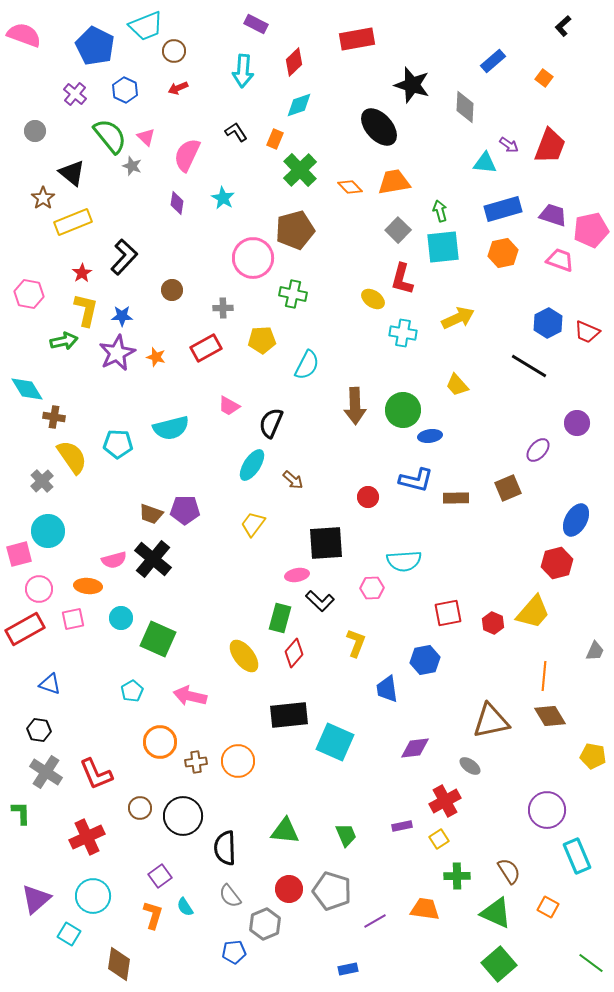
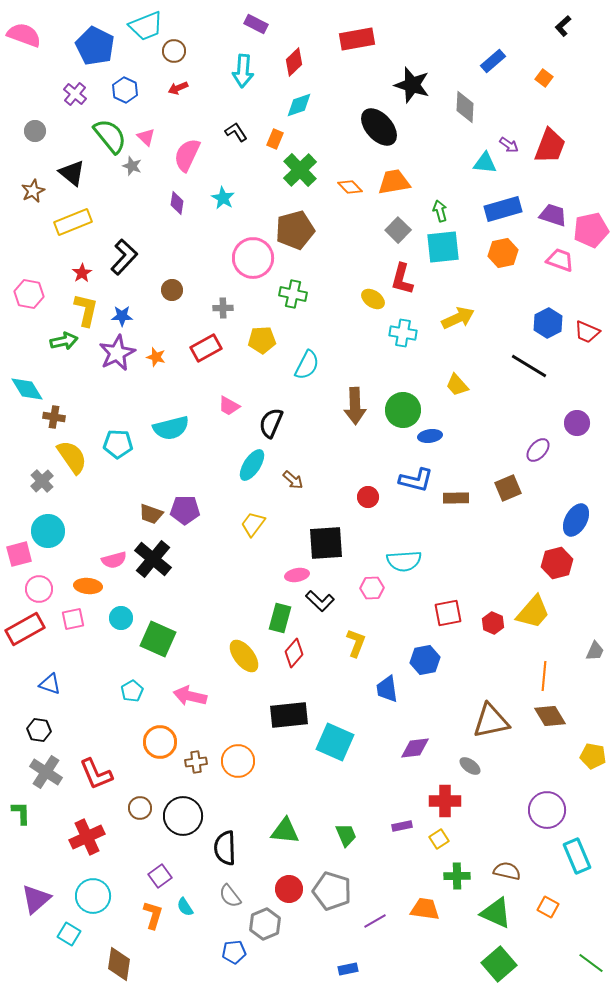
brown star at (43, 198): moved 10 px left, 7 px up; rotated 10 degrees clockwise
red cross at (445, 801): rotated 28 degrees clockwise
brown semicircle at (509, 871): moved 2 px left; rotated 44 degrees counterclockwise
